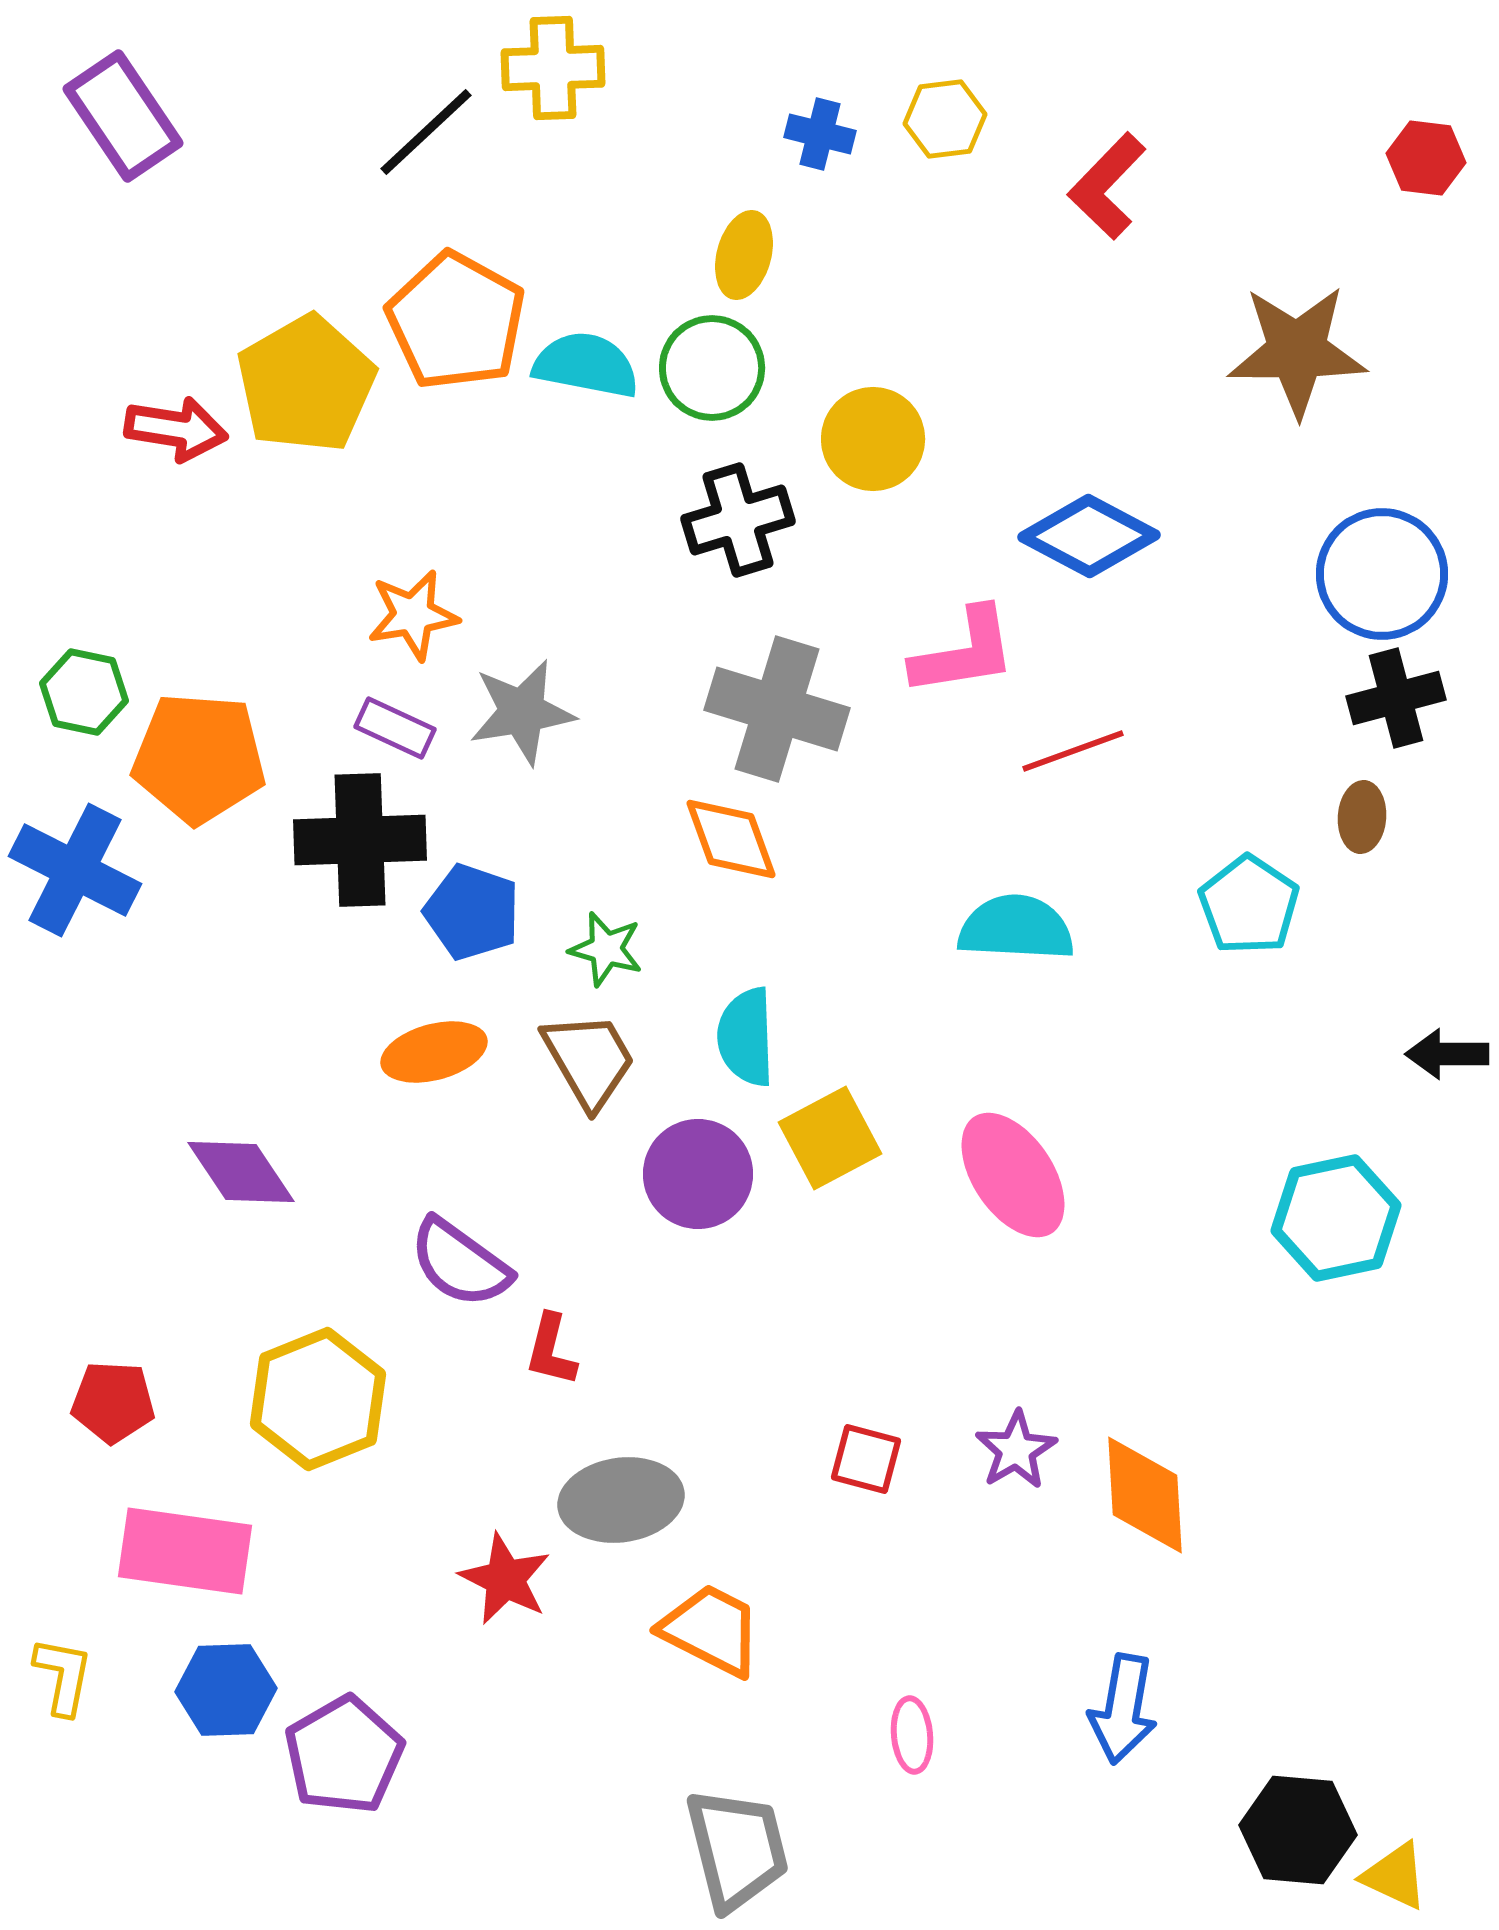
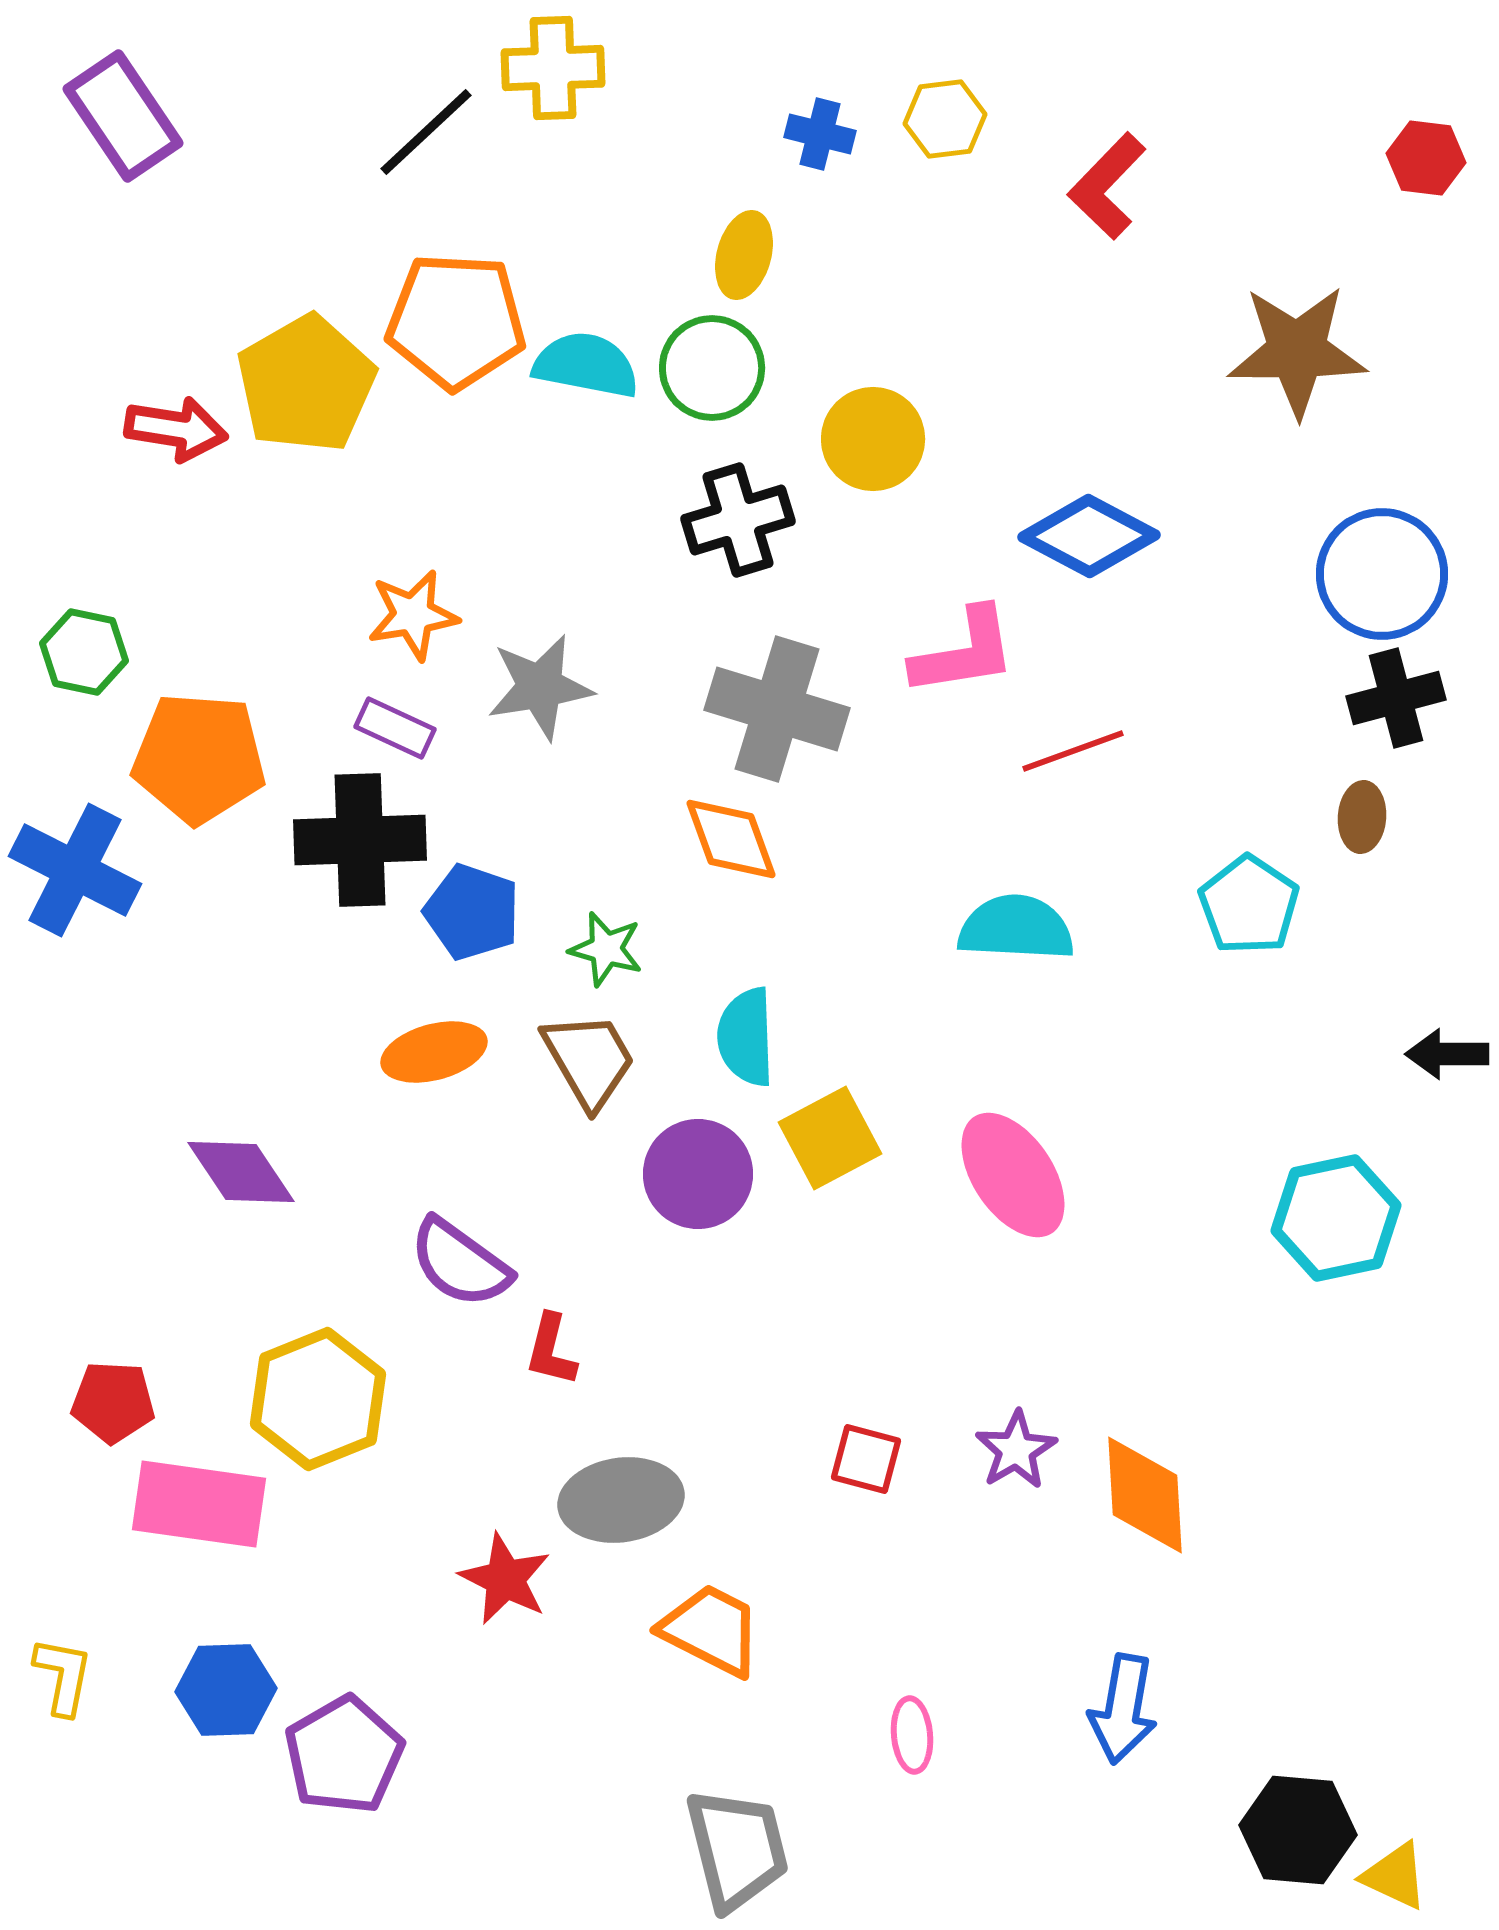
orange pentagon at (456, 321): rotated 26 degrees counterclockwise
green hexagon at (84, 692): moved 40 px up
gray star at (522, 712): moved 18 px right, 25 px up
pink rectangle at (185, 1551): moved 14 px right, 47 px up
